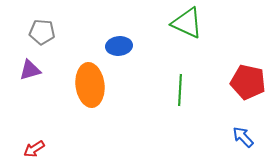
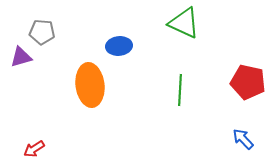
green triangle: moved 3 px left
purple triangle: moved 9 px left, 13 px up
blue arrow: moved 2 px down
